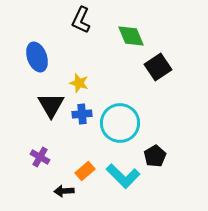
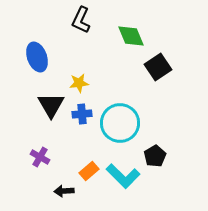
yellow star: rotated 24 degrees counterclockwise
orange rectangle: moved 4 px right
